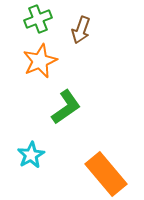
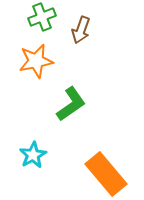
green cross: moved 4 px right, 2 px up
orange star: moved 4 px left; rotated 12 degrees clockwise
green L-shape: moved 5 px right, 3 px up
cyan star: moved 2 px right
